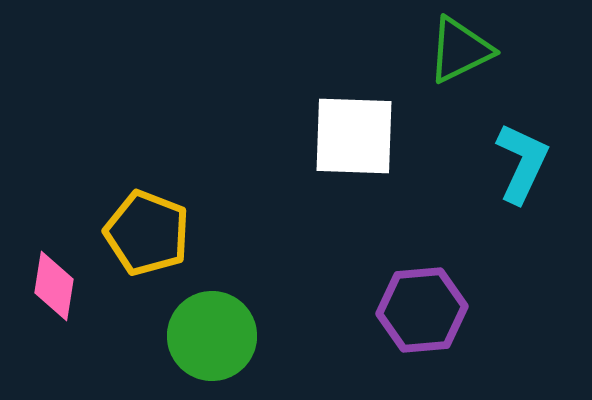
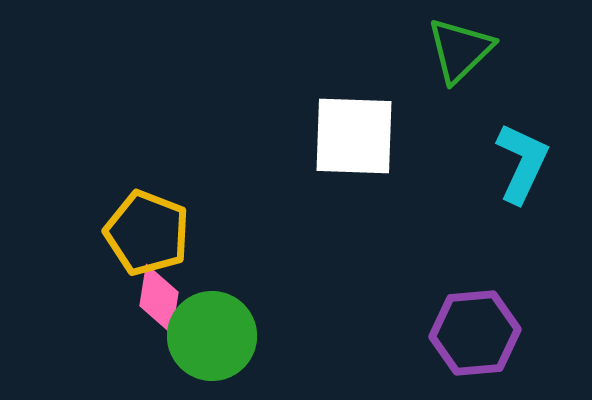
green triangle: rotated 18 degrees counterclockwise
pink diamond: moved 105 px right, 13 px down
purple hexagon: moved 53 px right, 23 px down
